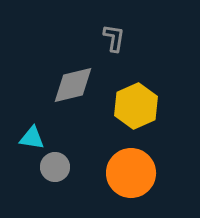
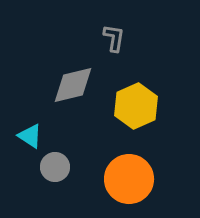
cyan triangle: moved 2 px left, 2 px up; rotated 24 degrees clockwise
orange circle: moved 2 px left, 6 px down
